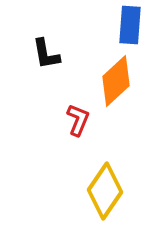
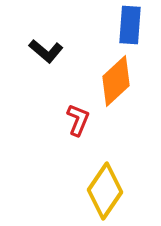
black L-shape: moved 3 px up; rotated 40 degrees counterclockwise
